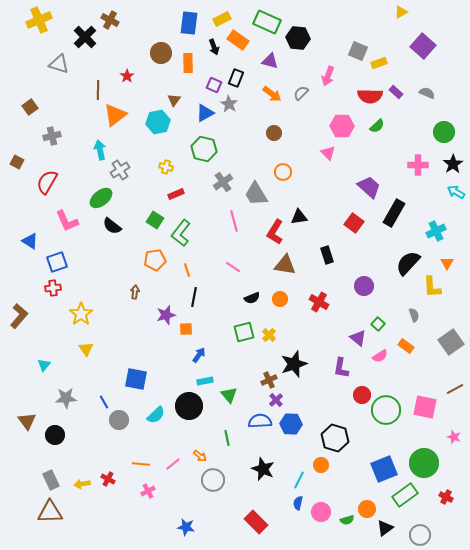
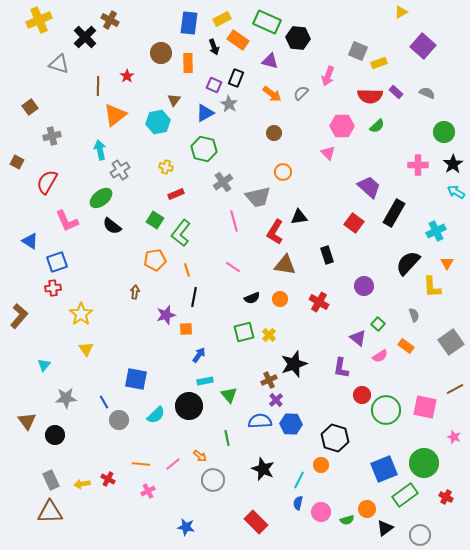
brown line at (98, 90): moved 4 px up
gray trapezoid at (256, 194): moved 2 px right, 3 px down; rotated 72 degrees counterclockwise
